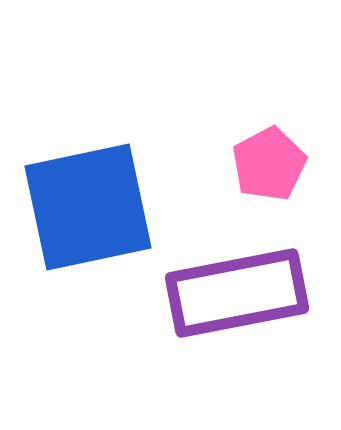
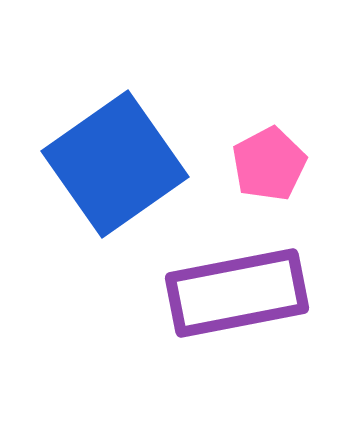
blue square: moved 27 px right, 43 px up; rotated 23 degrees counterclockwise
